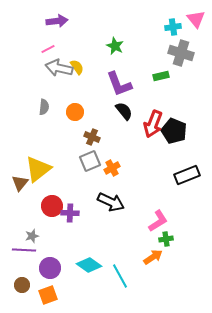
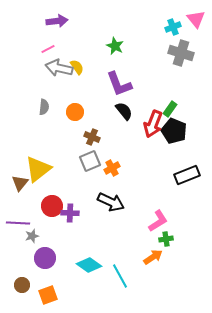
cyan cross: rotated 14 degrees counterclockwise
green rectangle: moved 9 px right, 33 px down; rotated 42 degrees counterclockwise
purple line: moved 6 px left, 27 px up
purple circle: moved 5 px left, 10 px up
